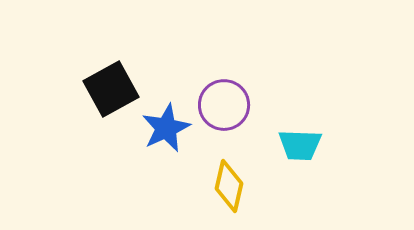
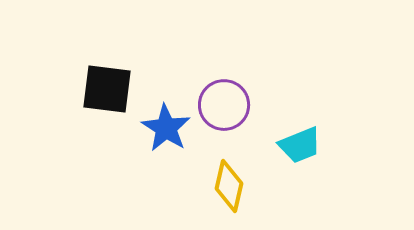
black square: moved 4 px left; rotated 36 degrees clockwise
blue star: rotated 15 degrees counterclockwise
cyan trapezoid: rotated 24 degrees counterclockwise
